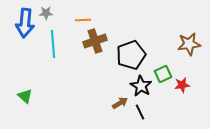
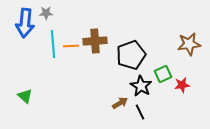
orange line: moved 12 px left, 26 px down
brown cross: rotated 15 degrees clockwise
